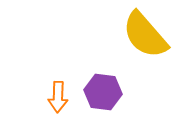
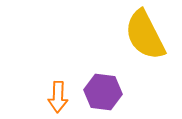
yellow semicircle: rotated 14 degrees clockwise
